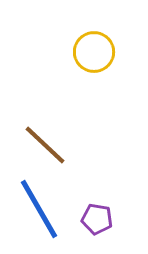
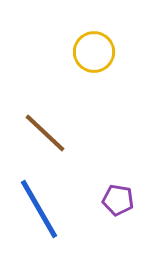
brown line: moved 12 px up
purple pentagon: moved 21 px right, 19 px up
